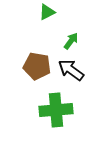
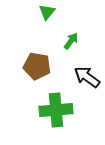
green triangle: rotated 24 degrees counterclockwise
black arrow: moved 16 px right, 7 px down
